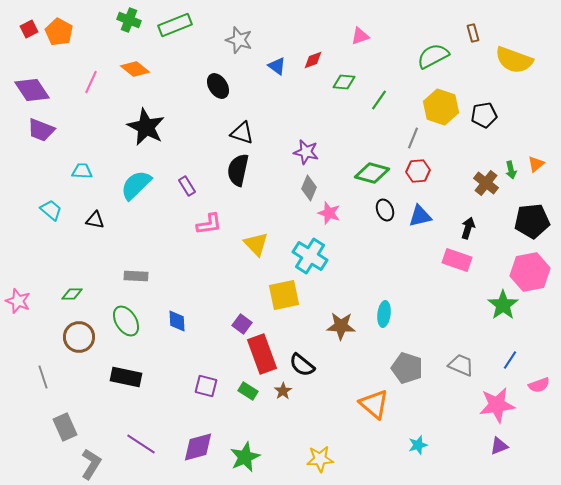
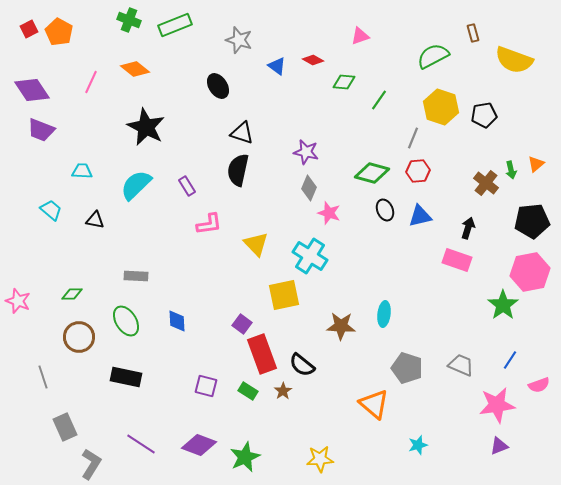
red diamond at (313, 60): rotated 50 degrees clockwise
purple diamond at (198, 447): moved 1 px right, 2 px up; rotated 36 degrees clockwise
